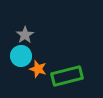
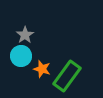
orange star: moved 4 px right
green rectangle: rotated 40 degrees counterclockwise
